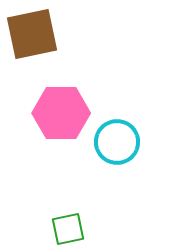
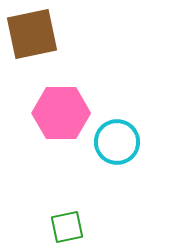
green square: moved 1 px left, 2 px up
